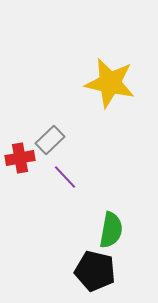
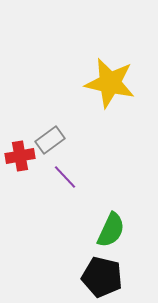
gray rectangle: rotated 8 degrees clockwise
red cross: moved 2 px up
green semicircle: rotated 15 degrees clockwise
black pentagon: moved 7 px right, 6 px down
